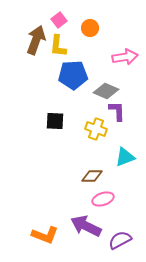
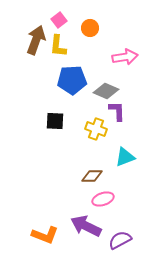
blue pentagon: moved 1 px left, 5 px down
